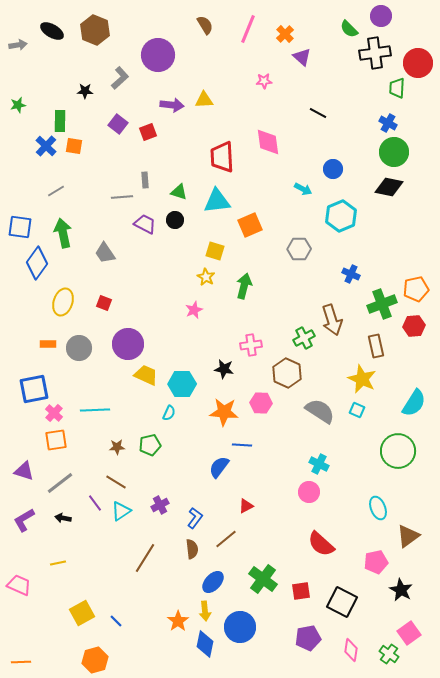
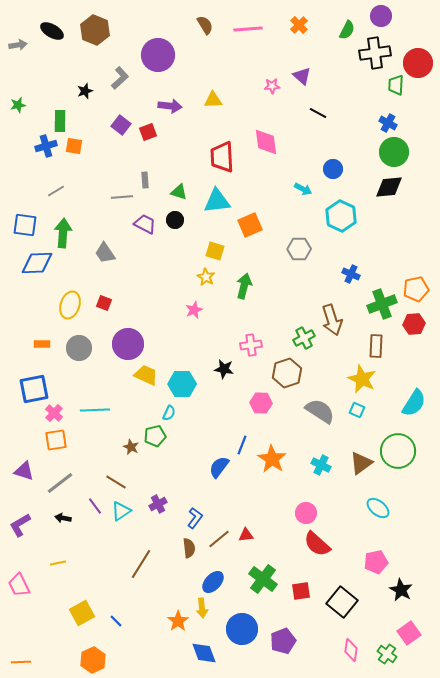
pink line at (248, 29): rotated 64 degrees clockwise
green semicircle at (349, 29): moved 2 px left, 1 px down; rotated 108 degrees counterclockwise
orange cross at (285, 34): moved 14 px right, 9 px up
purple triangle at (302, 57): moved 19 px down
pink star at (264, 81): moved 8 px right, 5 px down
green trapezoid at (397, 88): moved 1 px left, 3 px up
black star at (85, 91): rotated 21 degrees counterclockwise
yellow triangle at (204, 100): moved 9 px right
purple arrow at (172, 105): moved 2 px left, 1 px down
purple square at (118, 124): moved 3 px right, 1 px down
pink diamond at (268, 142): moved 2 px left
blue cross at (46, 146): rotated 30 degrees clockwise
black diamond at (389, 187): rotated 16 degrees counterclockwise
cyan hexagon at (341, 216): rotated 12 degrees counterclockwise
blue square at (20, 227): moved 5 px right, 2 px up
green arrow at (63, 233): rotated 16 degrees clockwise
blue diamond at (37, 263): rotated 52 degrees clockwise
yellow ellipse at (63, 302): moved 7 px right, 3 px down
red hexagon at (414, 326): moved 2 px up
orange rectangle at (48, 344): moved 6 px left
brown rectangle at (376, 346): rotated 15 degrees clockwise
brown hexagon at (287, 373): rotated 16 degrees clockwise
orange star at (224, 412): moved 48 px right, 47 px down; rotated 28 degrees clockwise
green pentagon at (150, 445): moved 5 px right, 9 px up
blue line at (242, 445): rotated 72 degrees counterclockwise
brown star at (117, 447): moved 14 px right; rotated 28 degrees clockwise
cyan cross at (319, 464): moved 2 px right, 1 px down
pink circle at (309, 492): moved 3 px left, 21 px down
purple line at (95, 503): moved 3 px down
purple cross at (160, 505): moved 2 px left, 1 px up
red triangle at (246, 506): moved 29 px down; rotated 21 degrees clockwise
cyan ellipse at (378, 508): rotated 30 degrees counterclockwise
purple L-shape at (24, 520): moved 4 px left, 5 px down
brown triangle at (408, 536): moved 47 px left, 73 px up
brown line at (226, 539): moved 7 px left
red semicircle at (321, 544): moved 4 px left
brown semicircle at (192, 549): moved 3 px left, 1 px up
brown line at (145, 558): moved 4 px left, 6 px down
pink trapezoid at (19, 585): rotated 140 degrees counterclockwise
black square at (342, 602): rotated 12 degrees clockwise
yellow arrow at (205, 611): moved 3 px left, 3 px up
blue circle at (240, 627): moved 2 px right, 2 px down
purple pentagon at (308, 638): moved 25 px left, 3 px down; rotated 10 degrees counterclockwise
blue diamond at (205, 644): moved 1 px left, 9 px down; rotated 32 degrees counterclockwise
green cross at (389, 654): moved 2 px left
orange hexagon at (95, 660): moved 2 px left; rotated 10 degrees counterclockwise
